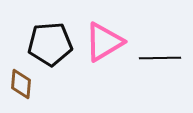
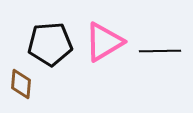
black line: moved 7 px up
